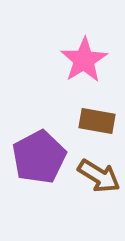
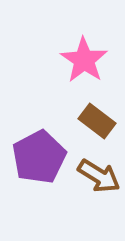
pink star: rotated 6 degrees counterclockwise
brown rectangle: rotated 27 degrees clockwise
